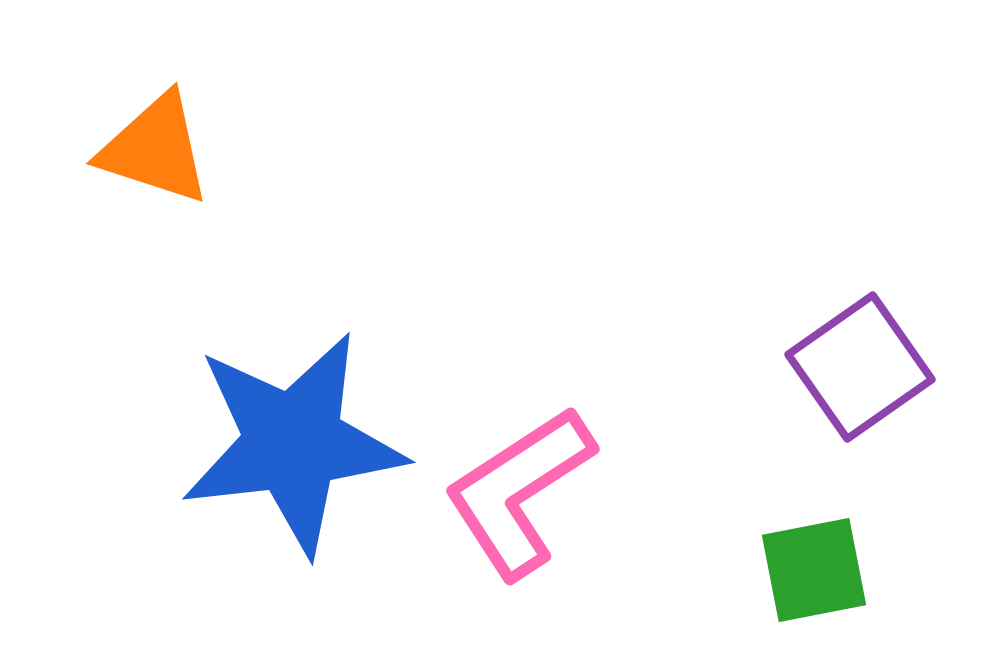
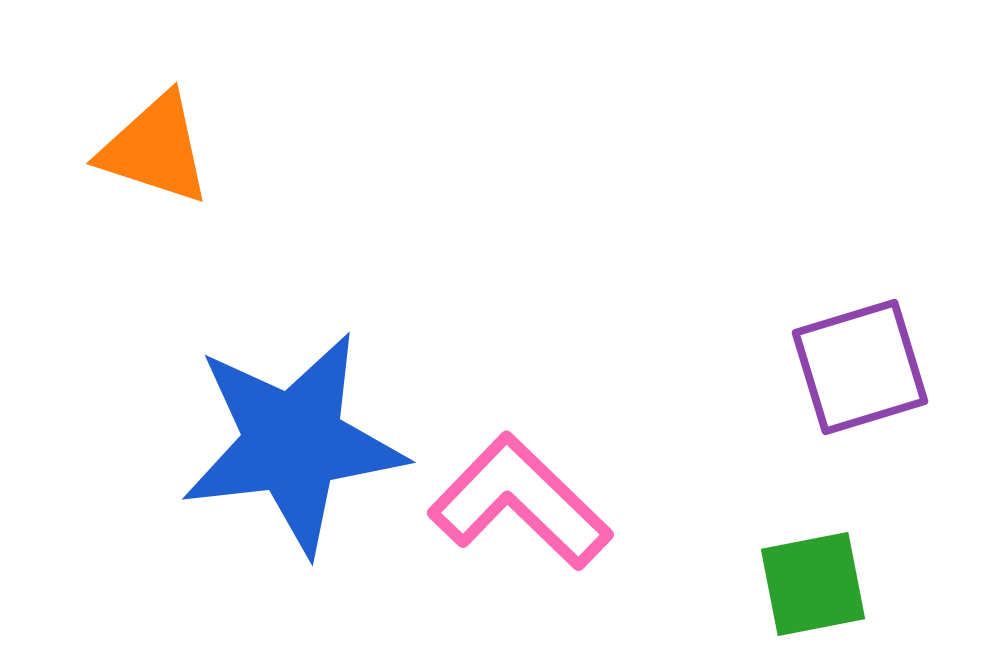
purple square: rotated 18 degrees clockwise
pink L-shape: moved 1 px right, 10 px down; rotated 77 degrees clockwise
green square: moved 1 px left, 14 px down
